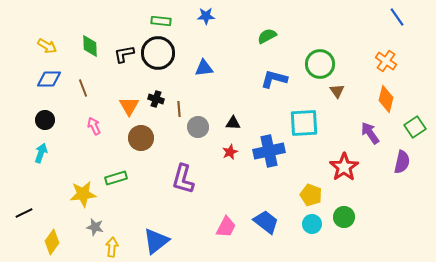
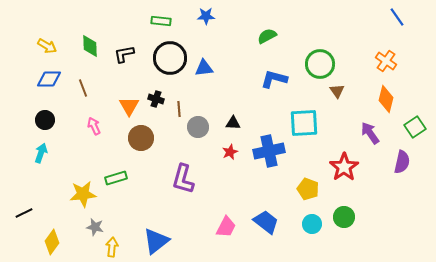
black circle at (158, 53): moved 12 px right, 5 px down
yellow pentagon at (311, 195): moved 3 px left, 6 px up
